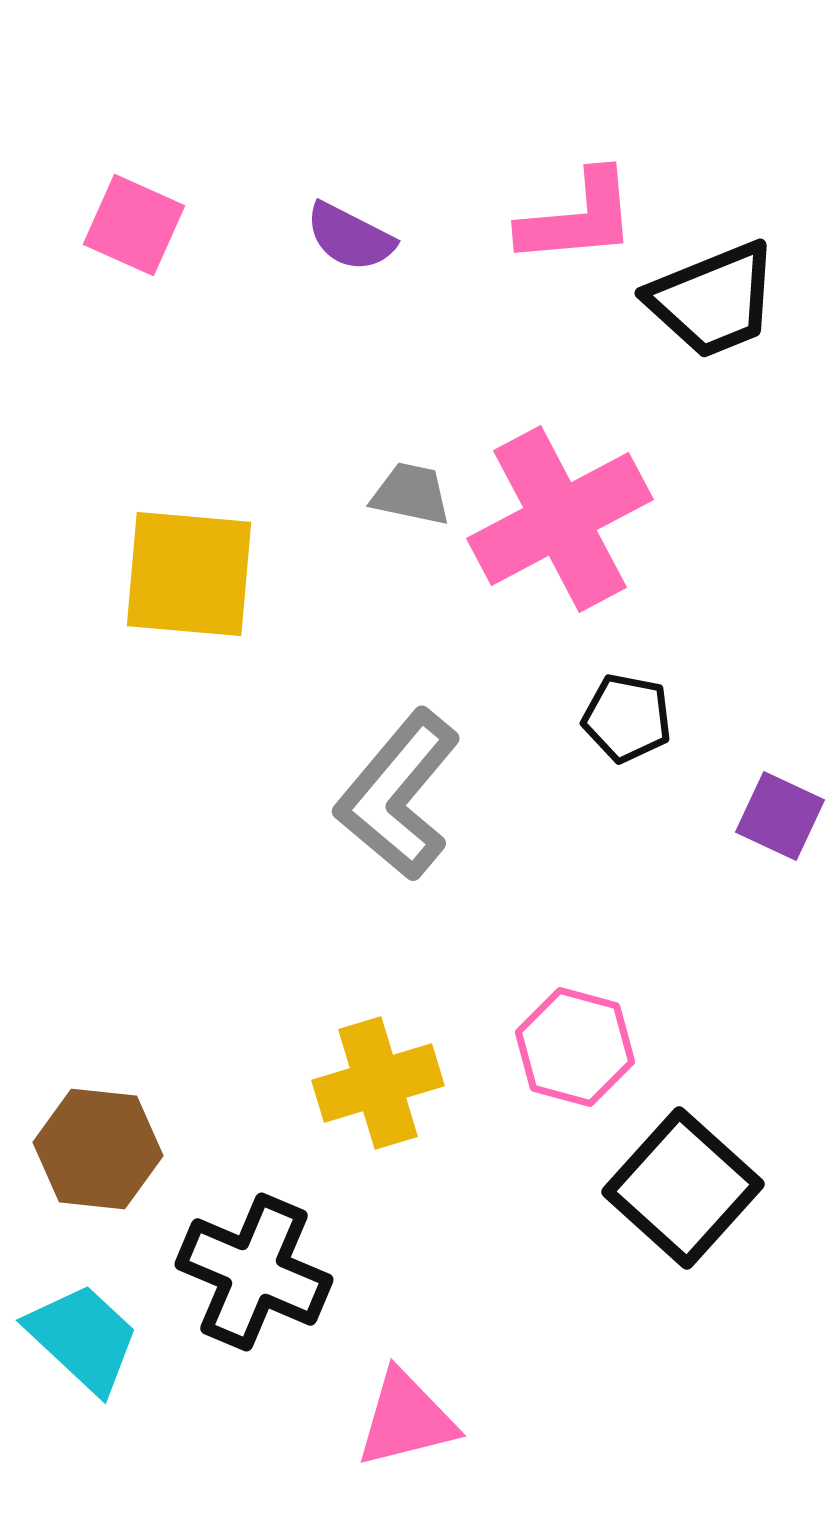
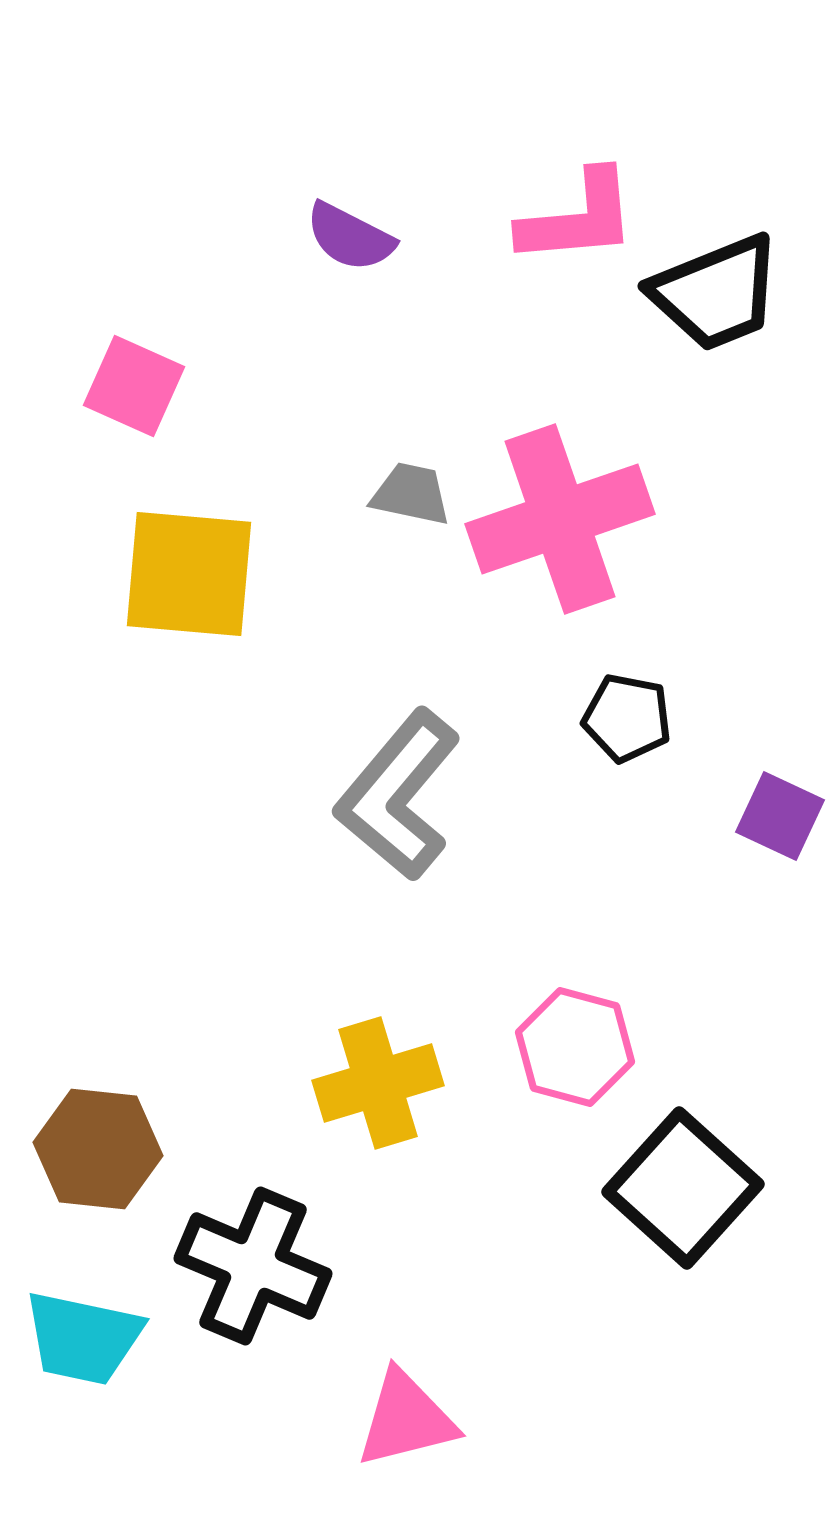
pink square: moved 161 px down
black trapezoid: moved 3 px right, 7 px up
pink cross: rotated 9 degrees clockwise
black cross: moved 1 px left, 6 px up
cyan trapezoid: rotated 149 degrees clockwise
